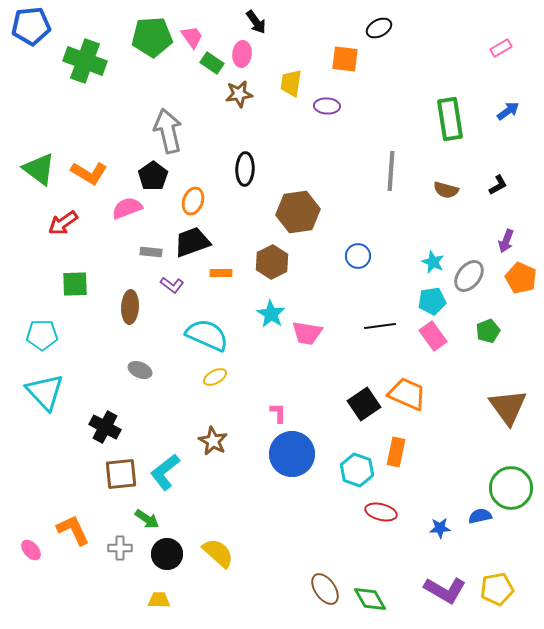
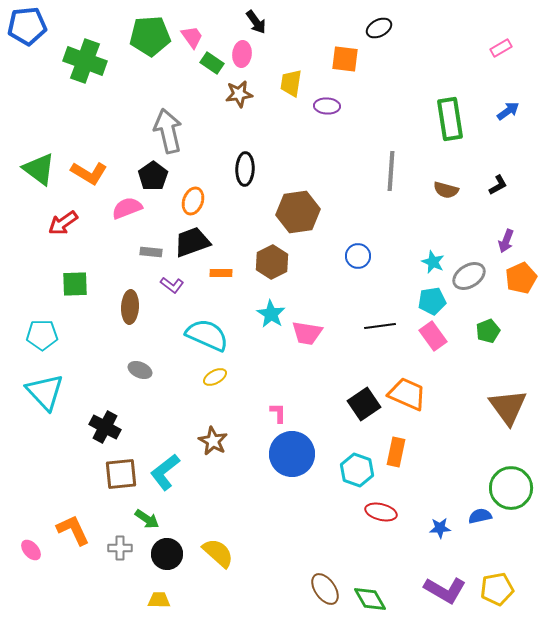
blue pentagon at (31, 26): moved 4 px left
green pentagon at (152, 37): moved 2 px left, 1 px up
gray ellipse at (469, 276): rotated 20 degrees clockwise
orange pentagon at (521, 278): rotated 24 degrees clockwise
